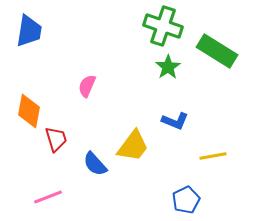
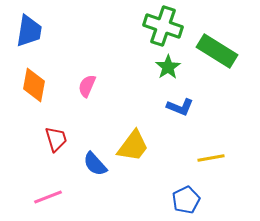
orange diamond: moved 5 px right, 26 px up
blue L-shape: moved 5 px right, 14 px up
yellow line: moved 2 px left, 2 px down
